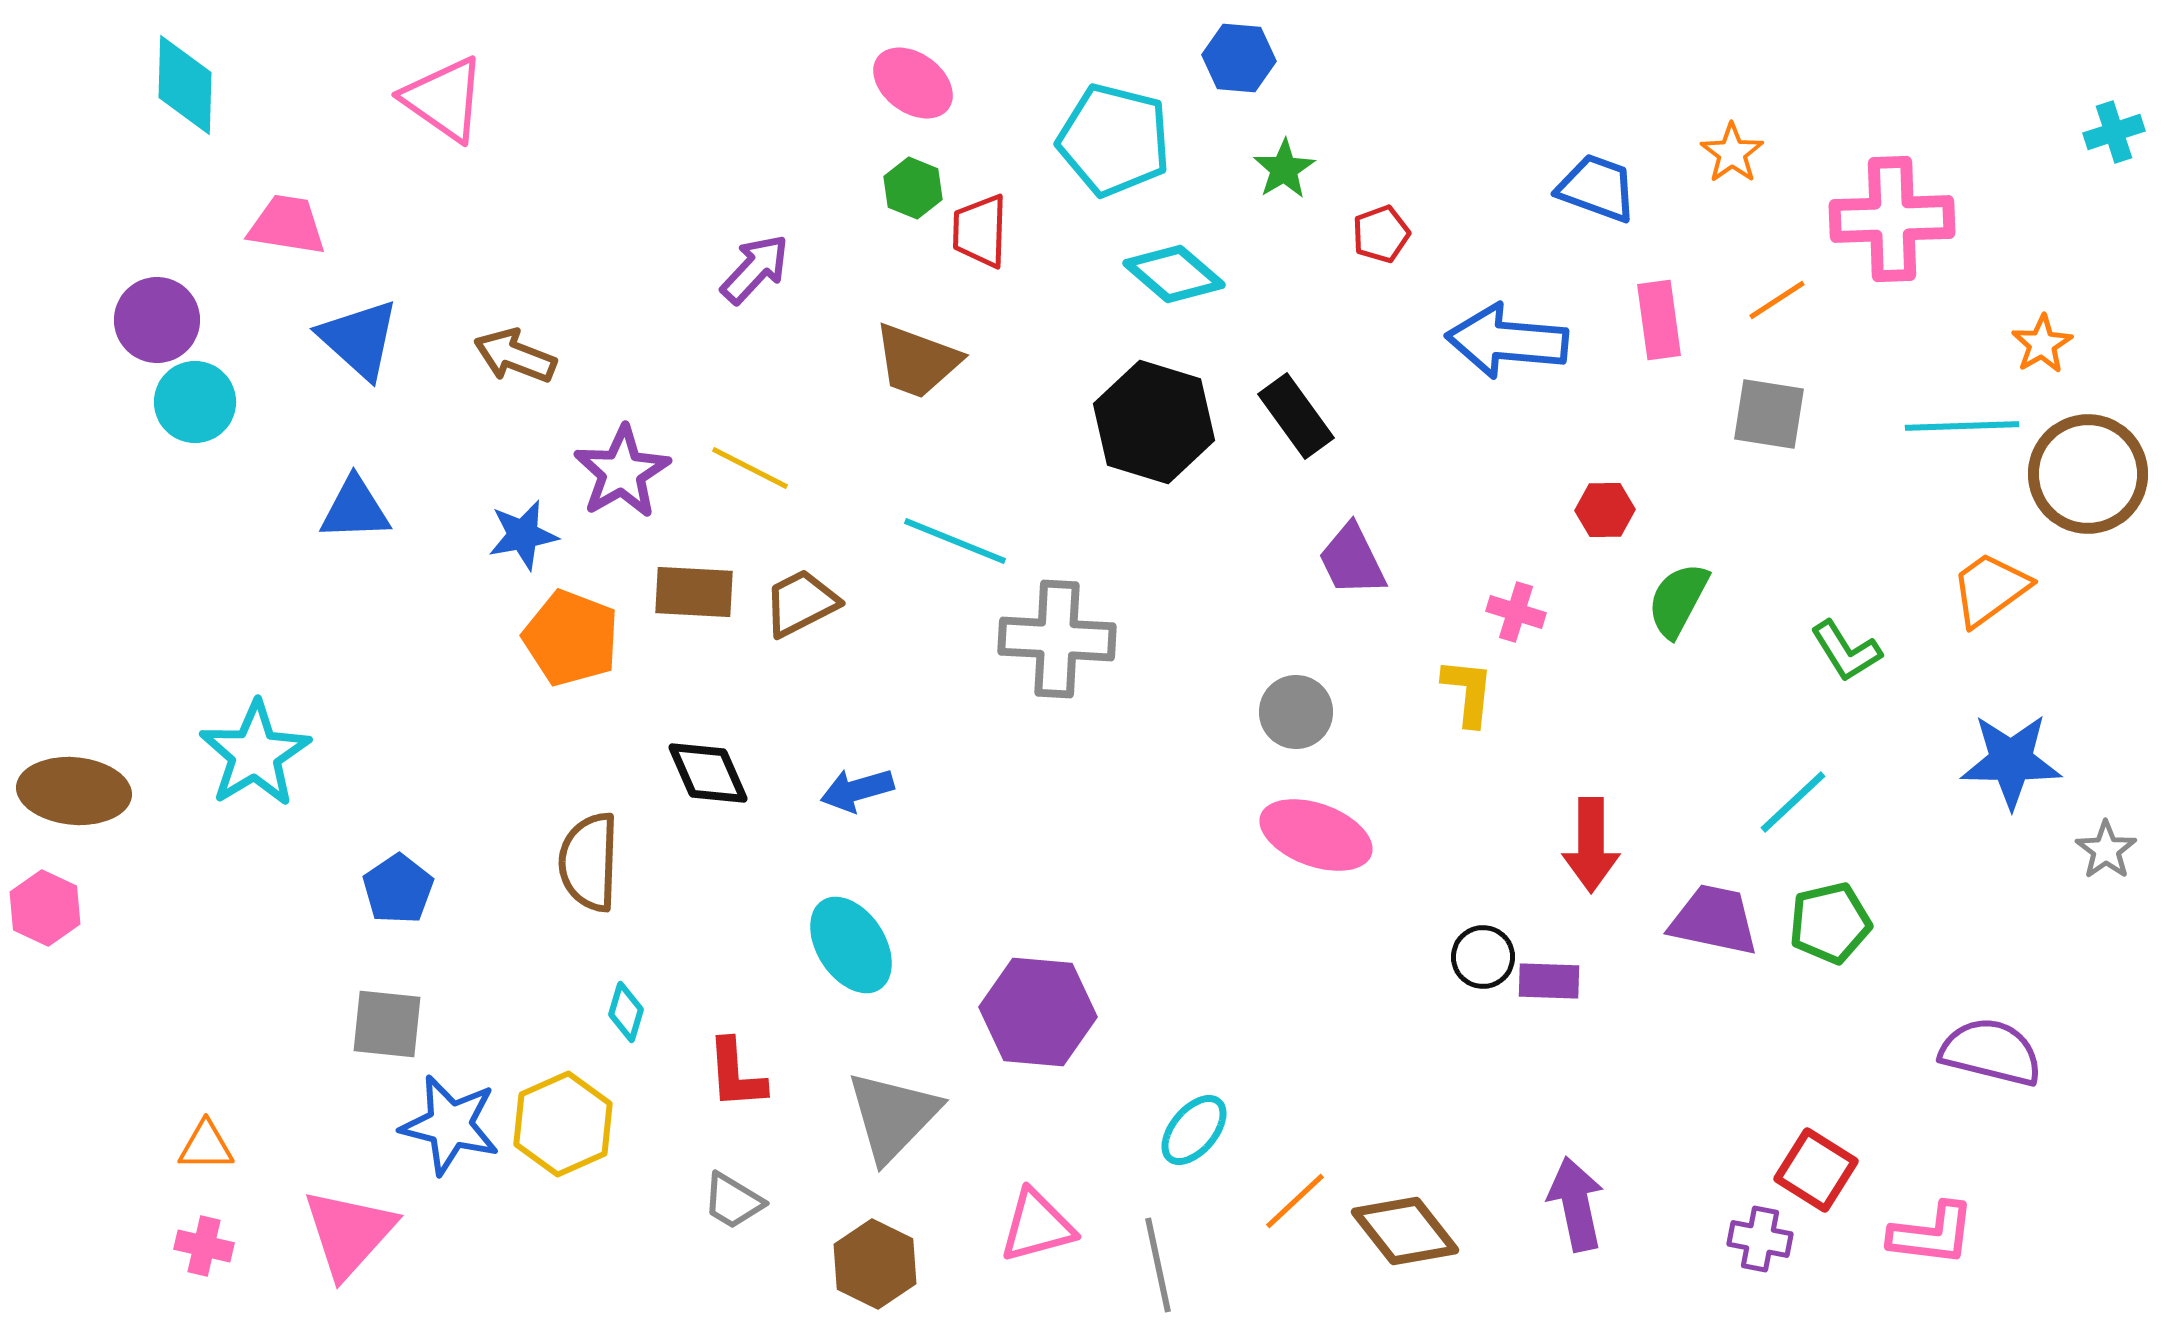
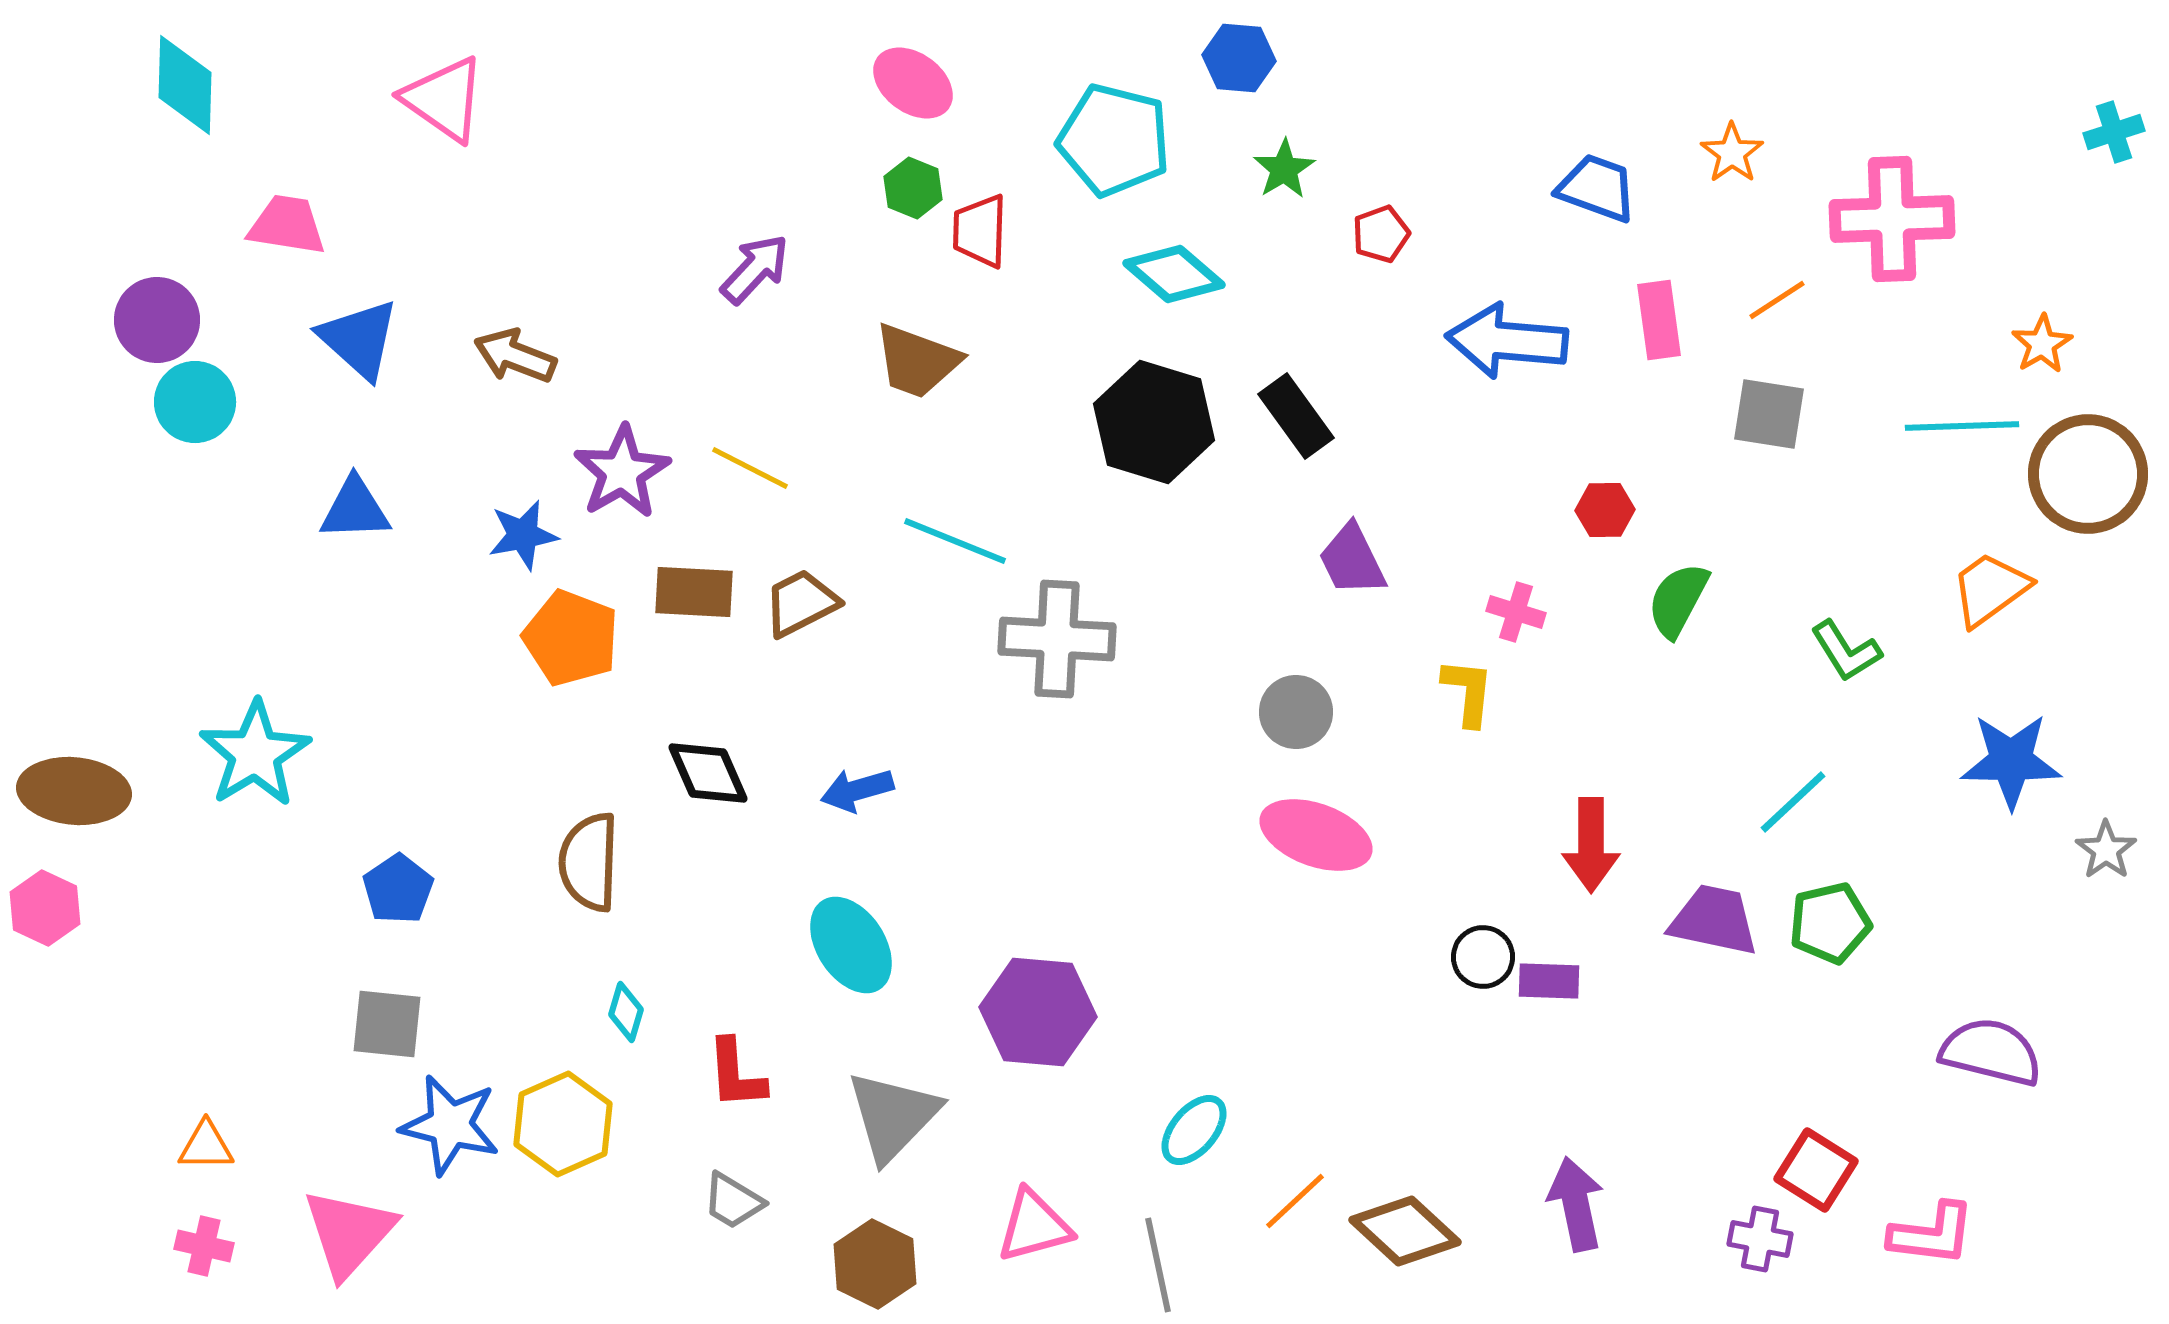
pink triangle at (1037, 1226): moved 3 px left
brown diamond at (1405, 1231): rotated 9 degrees counterclockwise
